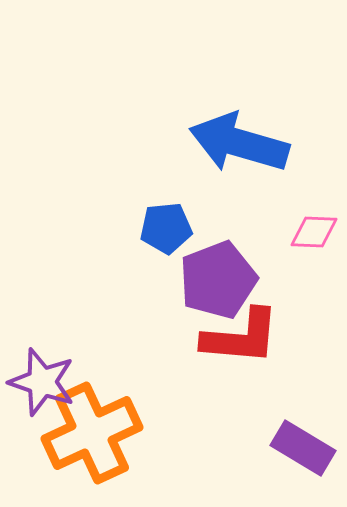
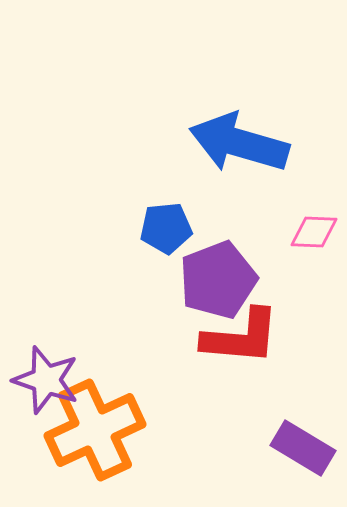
purple star: moved 4 px right, 2 px up
orange cross: moved 3 px right, 3 px up
